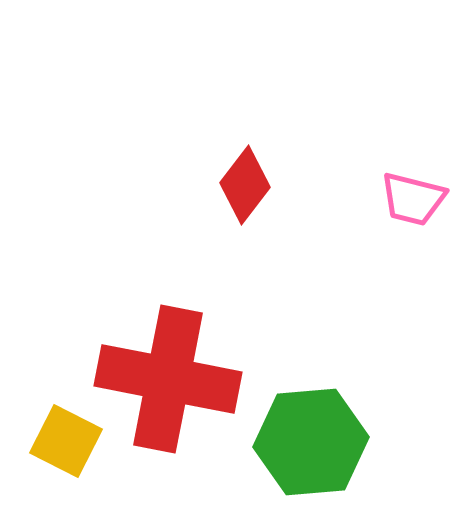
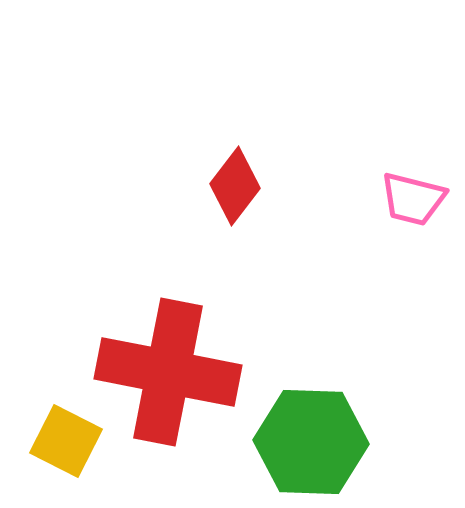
red diamond: moved 10 px left, 1 px down
red cross: moved 7 px up
green hexagon: rotated 7 degrees clockwise
